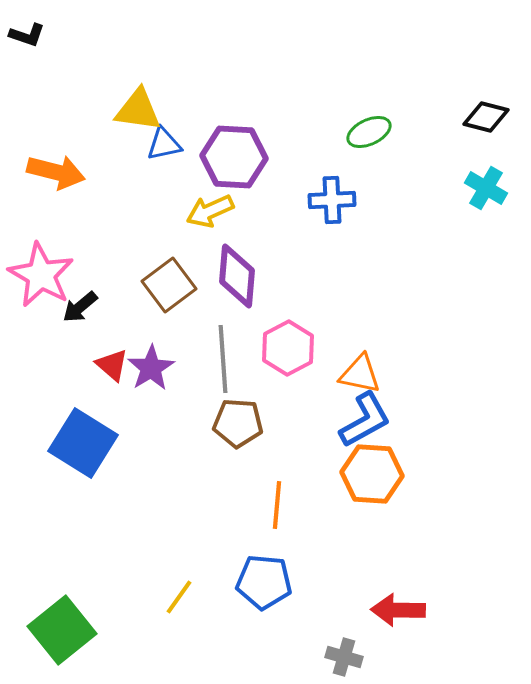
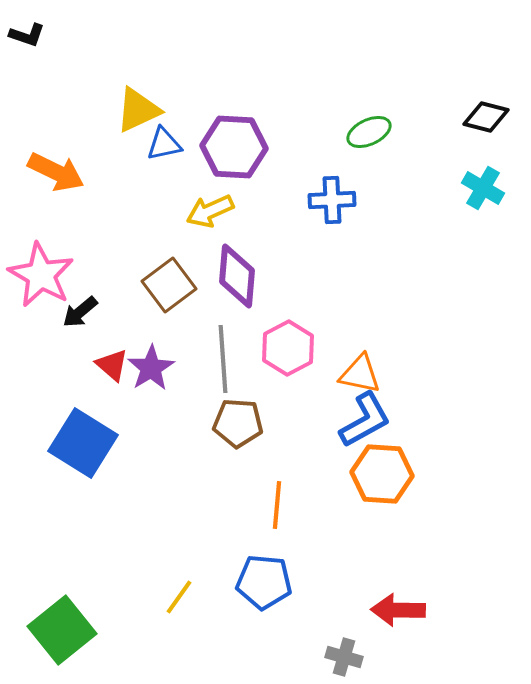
yellow triangle: rotated 33 degrees counterclockwise
purple hexagon: moved 10 px up
orange arrow: rotated 12 degrees clockwise
cyan cross: moved 3 px left
black arrow: moved 5 px down
orange hexagon: moved 10 px right
